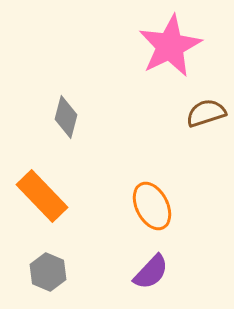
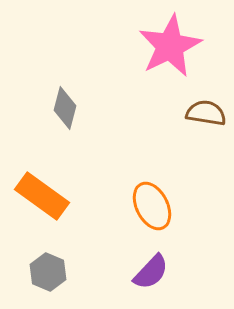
brown semicircle: rotated 27 degrees clockwise
gray diamond: moved 1 px left, 9 px up
orange rectangle: rotated 10 degrees counterclockwise
